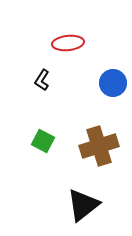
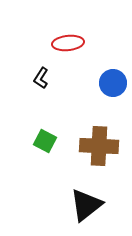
black L-shape: moved 1 px left, 2 px up
green square: moved 2 px right
brown cross: rotated 21 degrees clockwise
black triangle: moved 3 px right
